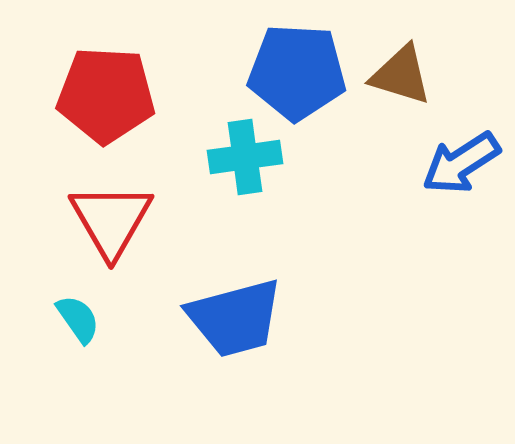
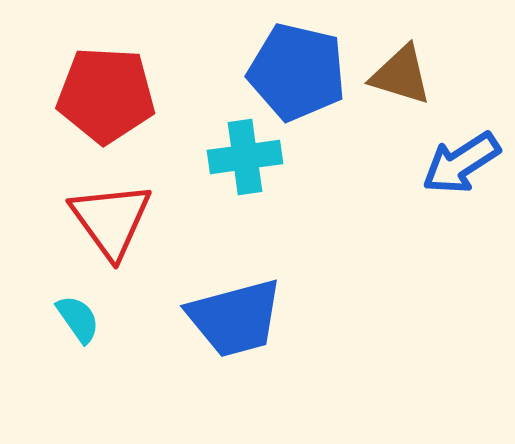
blue pentagon: rotated 10 degrees clockwise
red triangle: rotated 6 degrees counterclockwise
